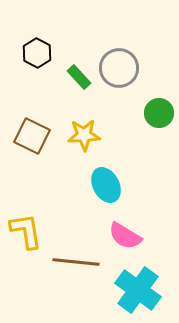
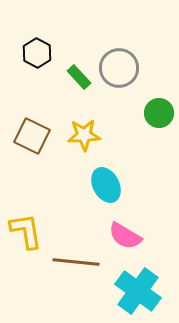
cyan cross: moved 1 px down
